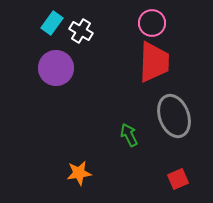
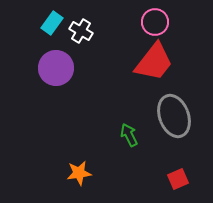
pink circle: moved 3 px right, 1 px up
red trapezoid: rotated 36 degrees clockwise
